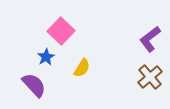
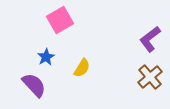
pink square: moved 1 px left, 11 px up; rotated 16 degrees clockwise
